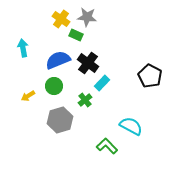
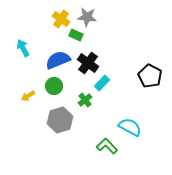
cyan arrow: rotated 18 degrees counterclockwise
cyan semicircle: moved 1 px left, 1 px down
